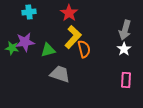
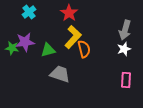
cyan cross: rotated 32 degrees counterclockwise
white star: rotated 16 degrees clockwise
